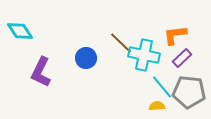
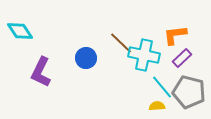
gray pentagon: rotated 8 degrees clockwise
